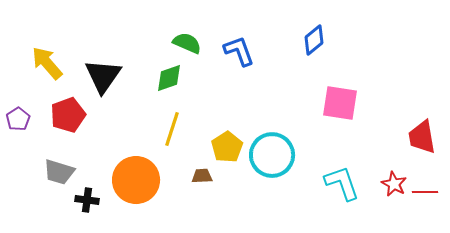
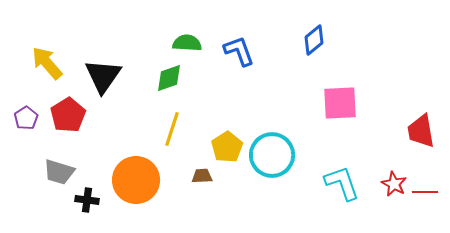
green semicircle: rotated 20 degrees counterclockwise
pink square: rotated 12 degrees counterclockwise
red pentagon: rotated 12 degrees counterclockwise
purple pentagon: moved 8 px right, 1 px up
red trapezoid: moved 1 px left, 6 px up
